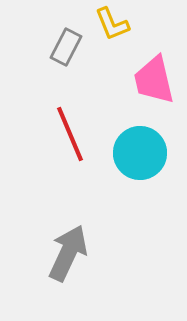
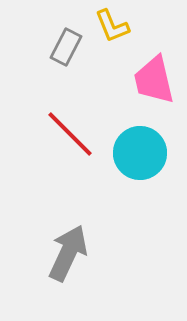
yellow L-shape: moved 2 px down
red line: rotated 22 degrees counterclockwise
